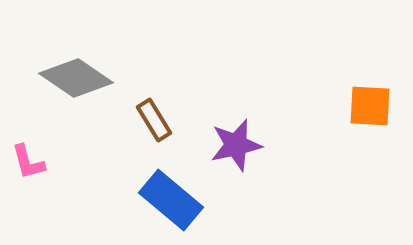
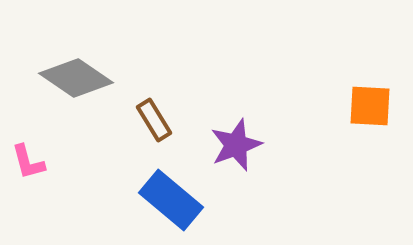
purple star: rotated 8 degrees counterclockwise
